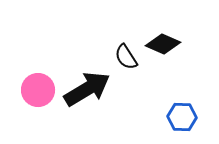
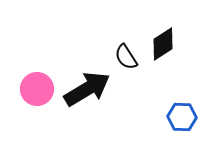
black diamond: rotated 56 degrees counterclockwise
pink circle: moved 1 px left, 1 px up
